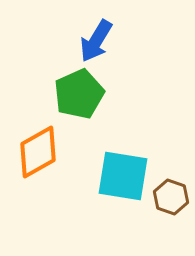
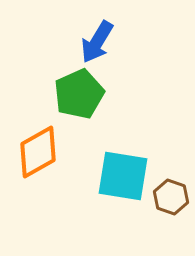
blue arrow: moved 1 px right, 1 px down
